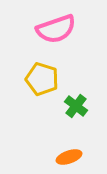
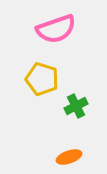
green cross: rotated 25 degrees clockwise
